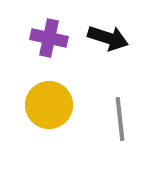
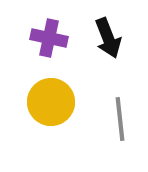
black arrow: rotated 51 degrees clockwise
yellow circle: moved 2 px right, 3 px up
